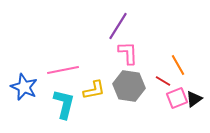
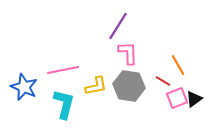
yellow L-shape: moved 2 px right, 4 px up
